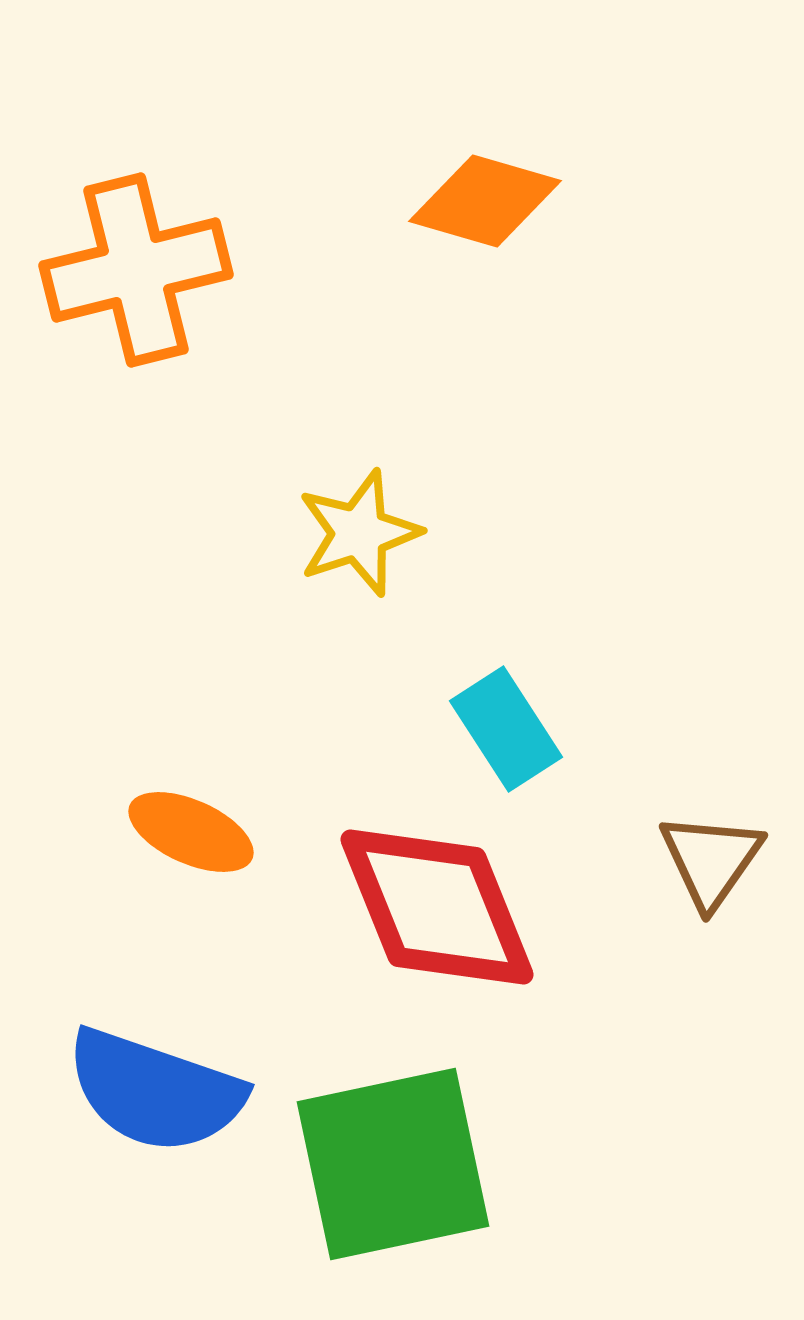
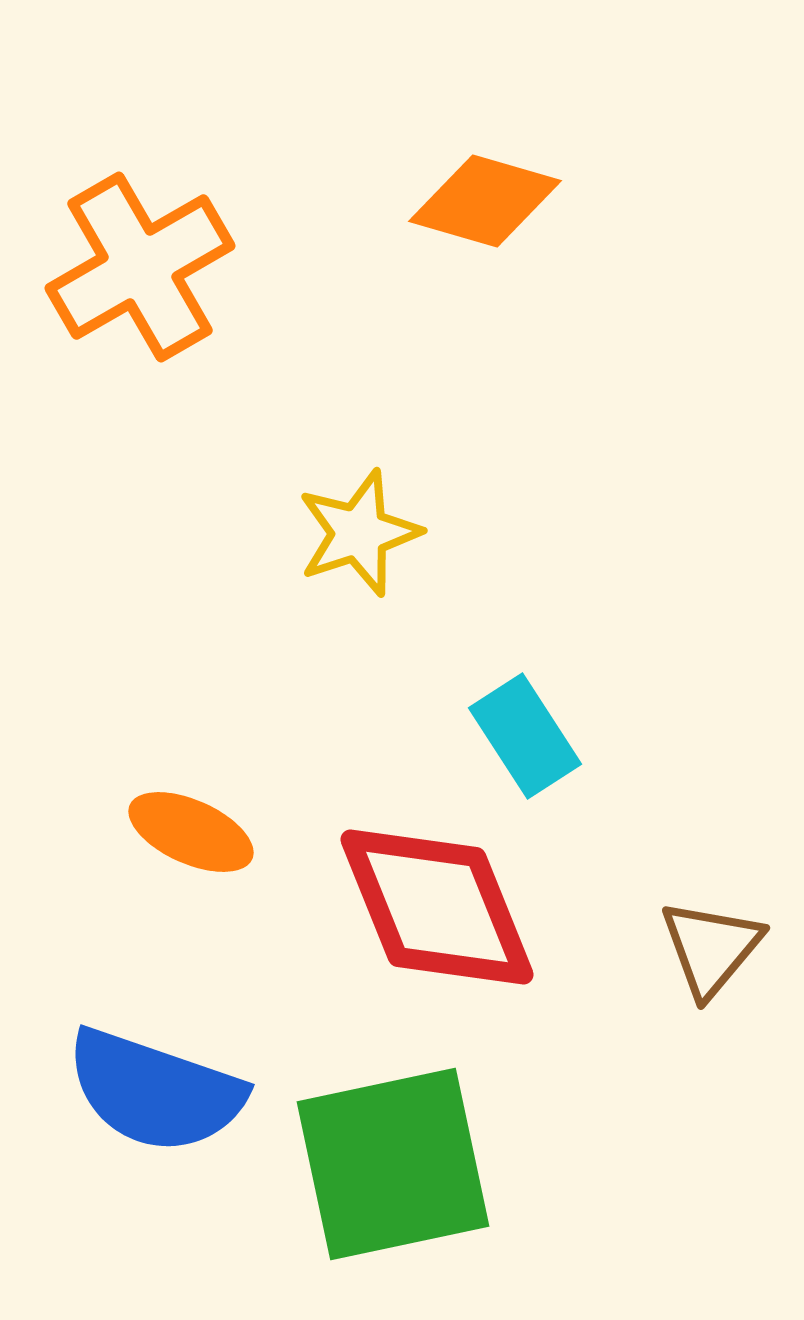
orange cross: moved 4 px right, 3 px up; rotated 16 degrees counterclockwise
cyan rectangle: moved 19 px right, 7 px down
brown triangle: moved 88 px down; rotated 5 degrees clockwise
